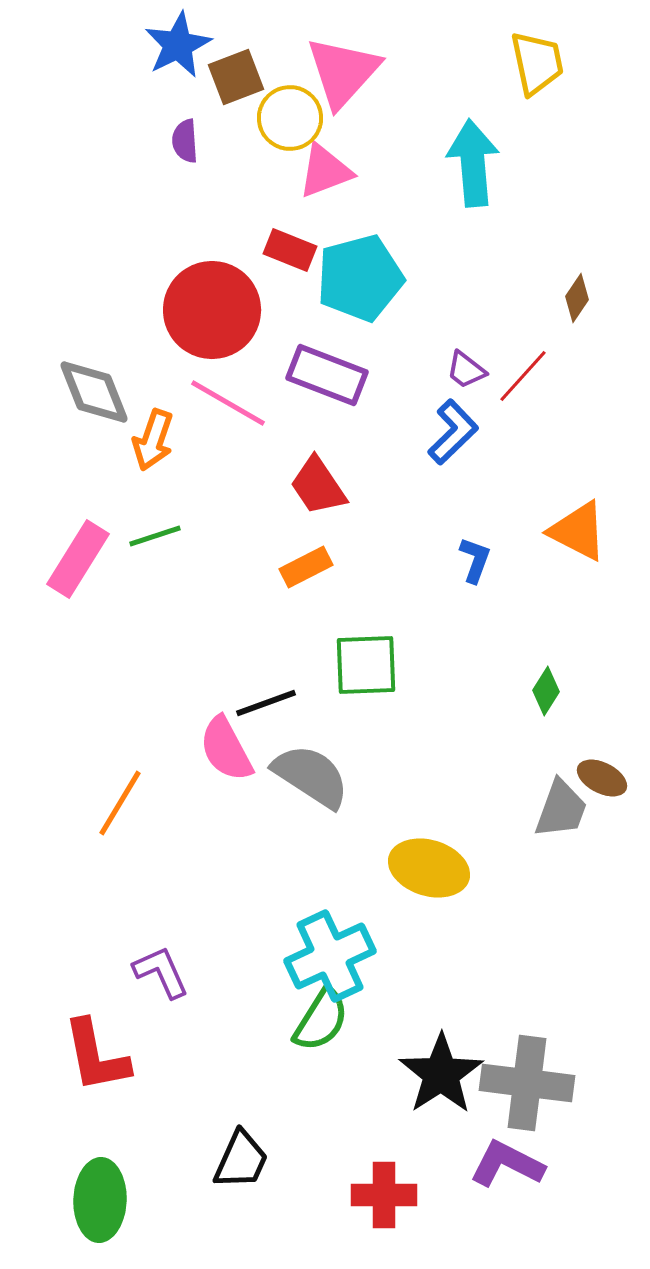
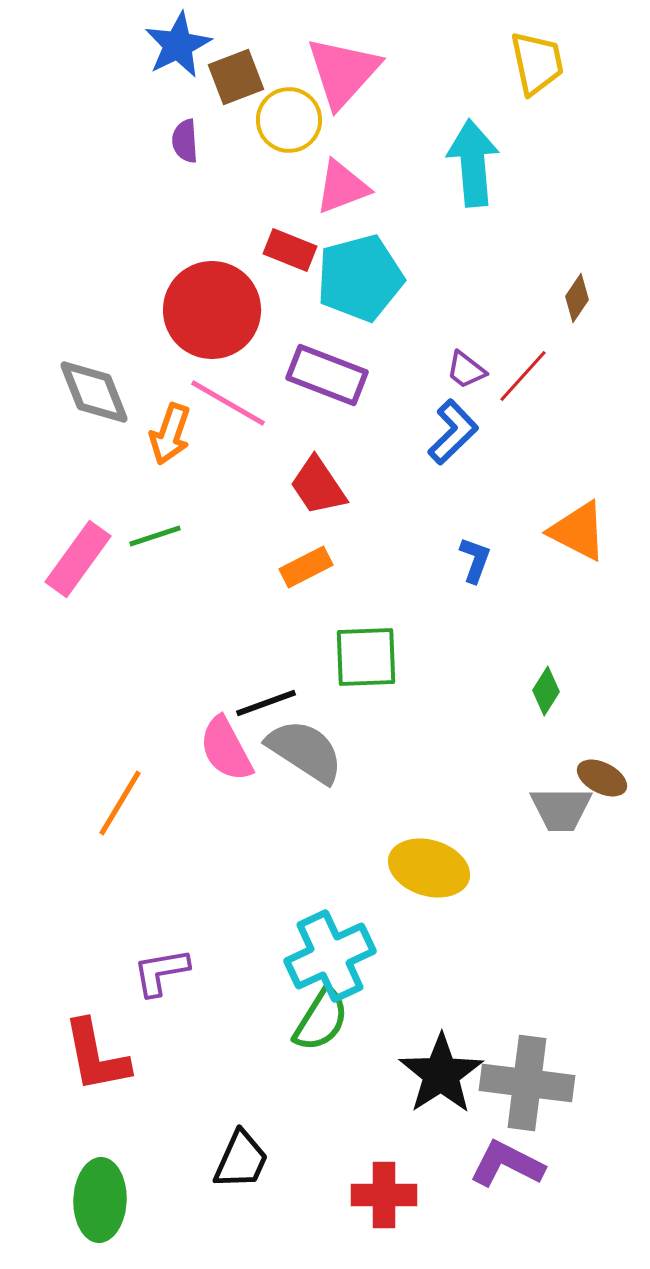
yellow circle at (290, 118): moved 1 px left, 2 px down
pink triangle at (325, 171): moved 17 px right, 16 px down
orange arrow at (153, 440): moved 17 px right, 6 px up
pink rectangle at (78, 559): rotated 4 degrees clockwise
green square at (366, 665): moved 8 px up
gray semicircle at (311, 776): moved 6 px left, 25 px up
gray trapezoid at (561, 809): rotated 70 degrees clockwise
purple L-shape at (161, 972): rotated 76 degrees counterclockwise
